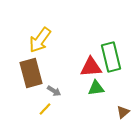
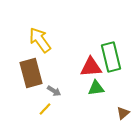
yellow arrow: rotated 108 degrees clockwise
brown triangle: moved 1 px down
